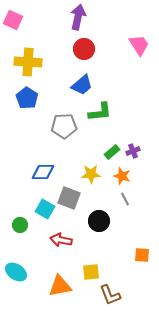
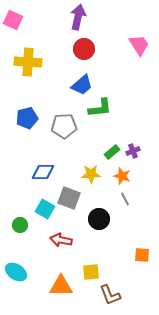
blue pentagon: moved 20 px down; rotated 25 degrees clockwise
green L-shape: moved 4 px up
black circle: moved 2 px up
orange triangle: moved 1 px right; rotated 10 degrees clockwise
